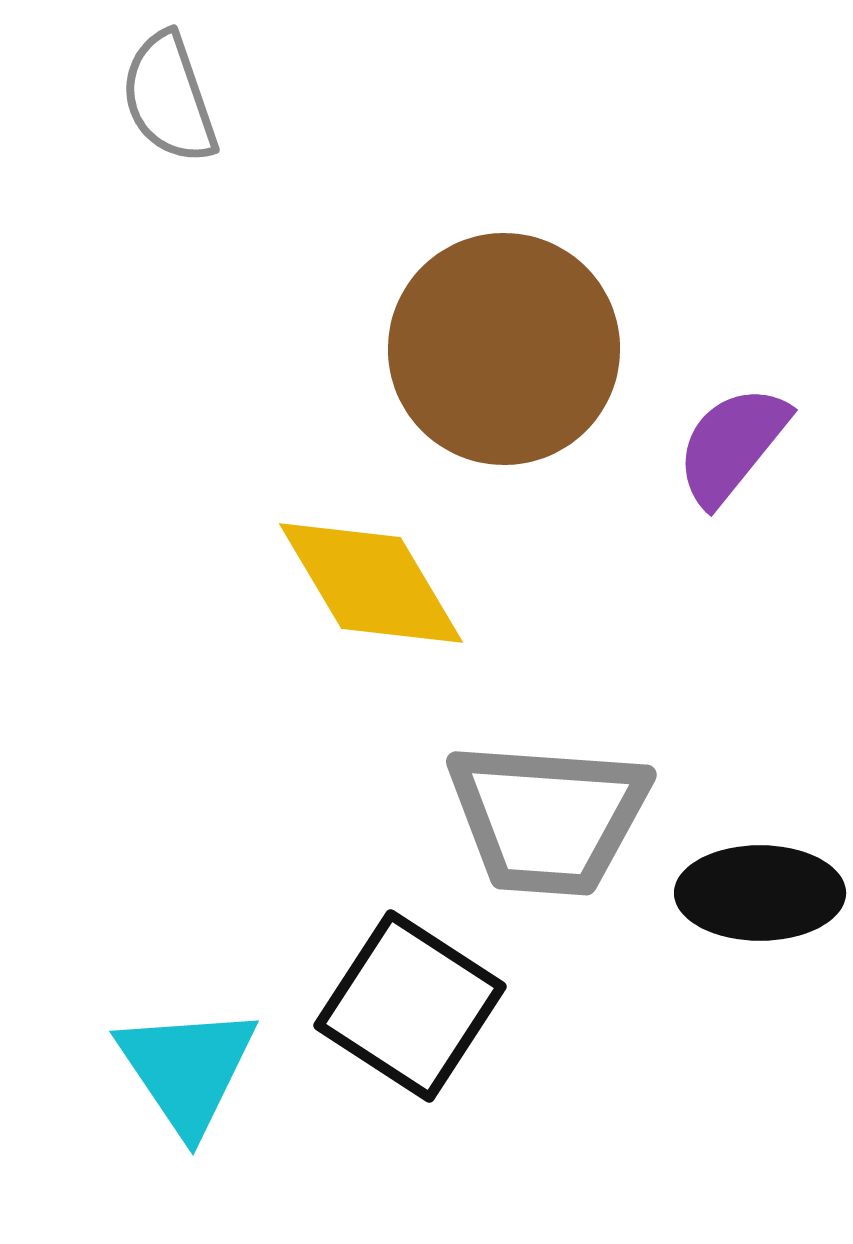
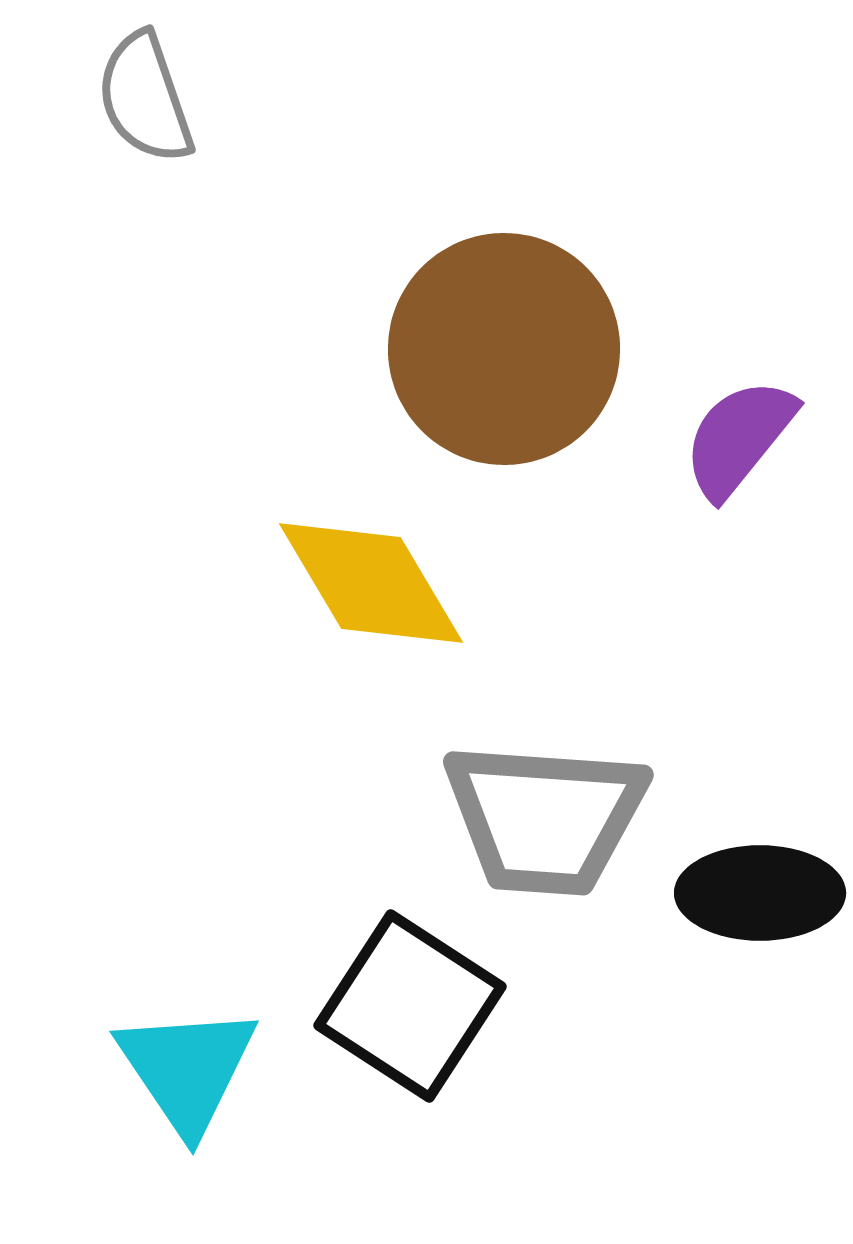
gray semicircle: moved 24 px left
purple semicircle: moved 7 px right, 7 px up
gray trapezoid: moved 3 px left
